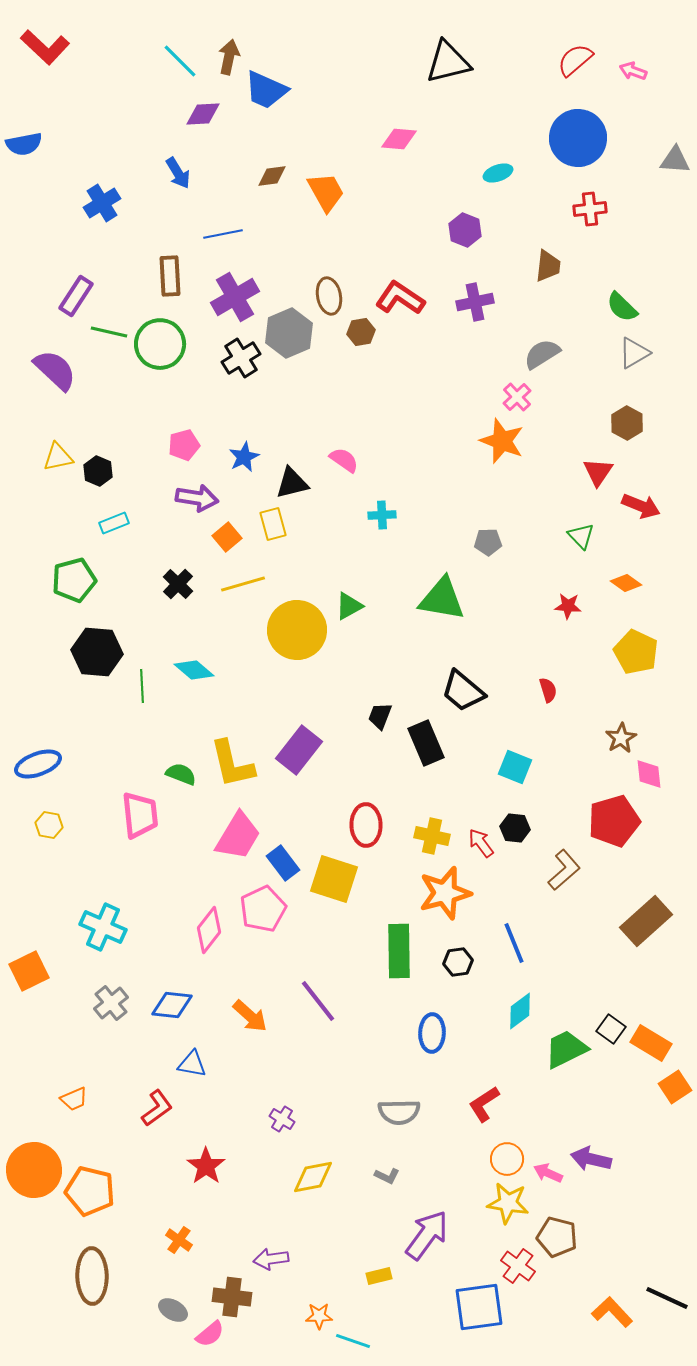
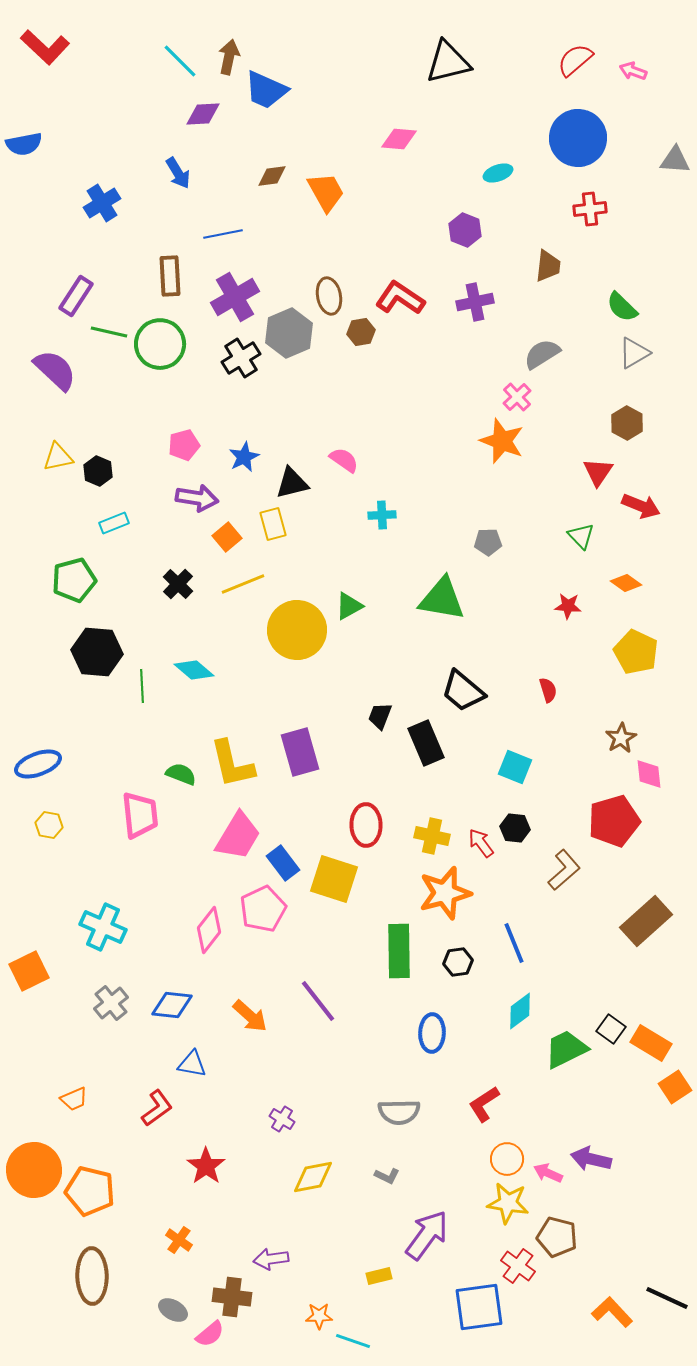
yellow line at (243, 584): rotated 6 degrees counterclockwise
purple rectangle at (299, 750): moved 1 px right, 2 px down; rotated 54 degrees counterclockwise
